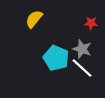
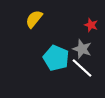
red star: moved 2 px down; rotated 16 degrees clockwise
